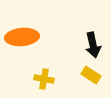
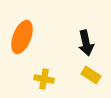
orange ellipse: rotated 64 degrees counterclockwise
black arrow: moved 7 px left, 2 px up
